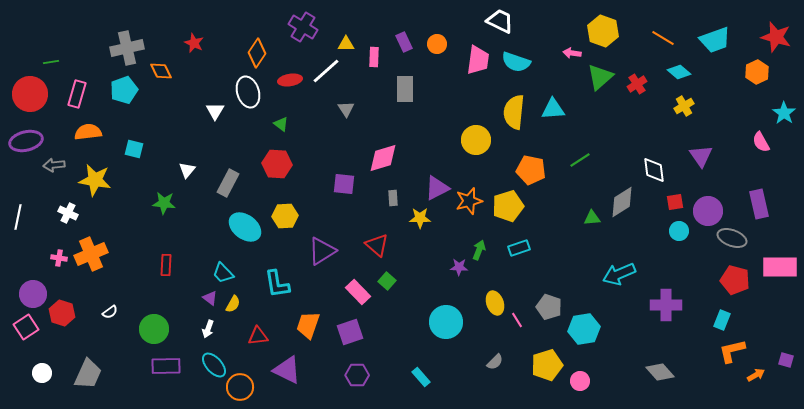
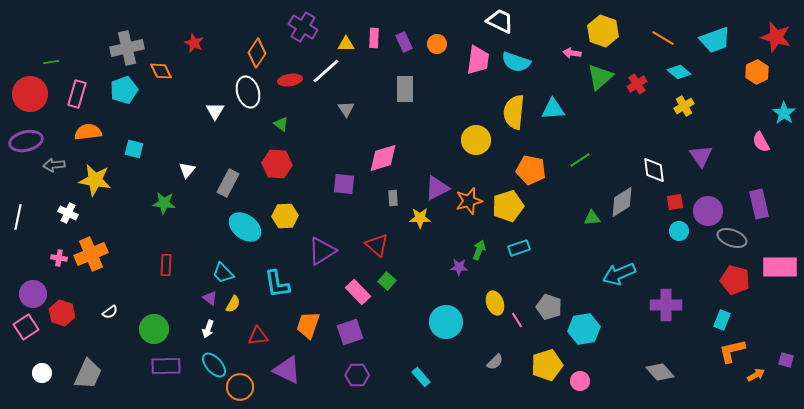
pink rectangle at (374, 57): moved 19 px up
